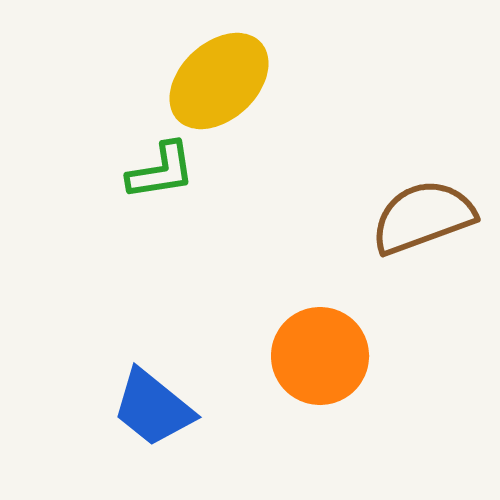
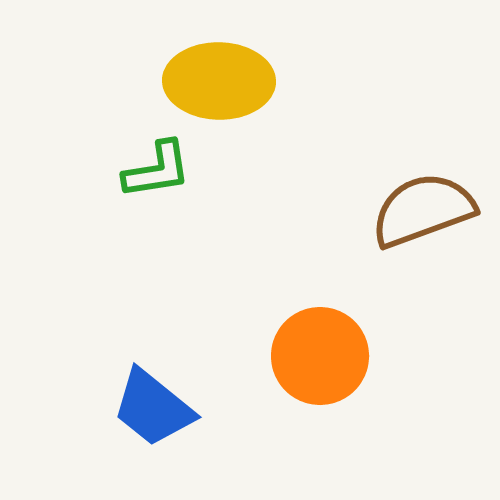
yellow ellipse: rotated 44 degrees clockwise
green L-shape: moved 4 px left, 1 px up
brown semicircle: moved 7 px up
